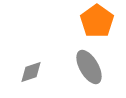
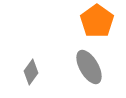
gray diamond: rotated 35 degrees counterclockwise
